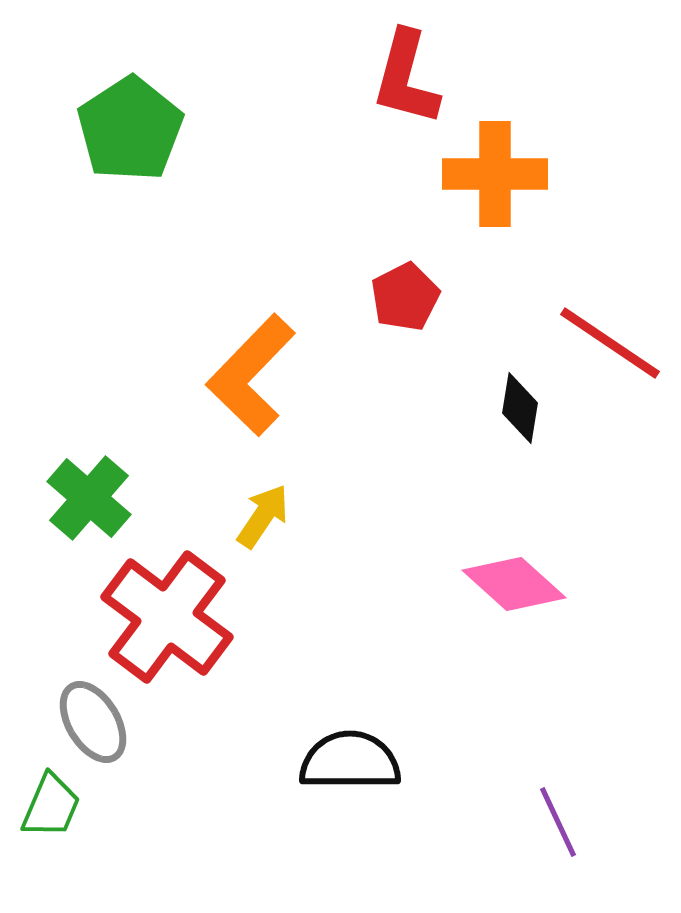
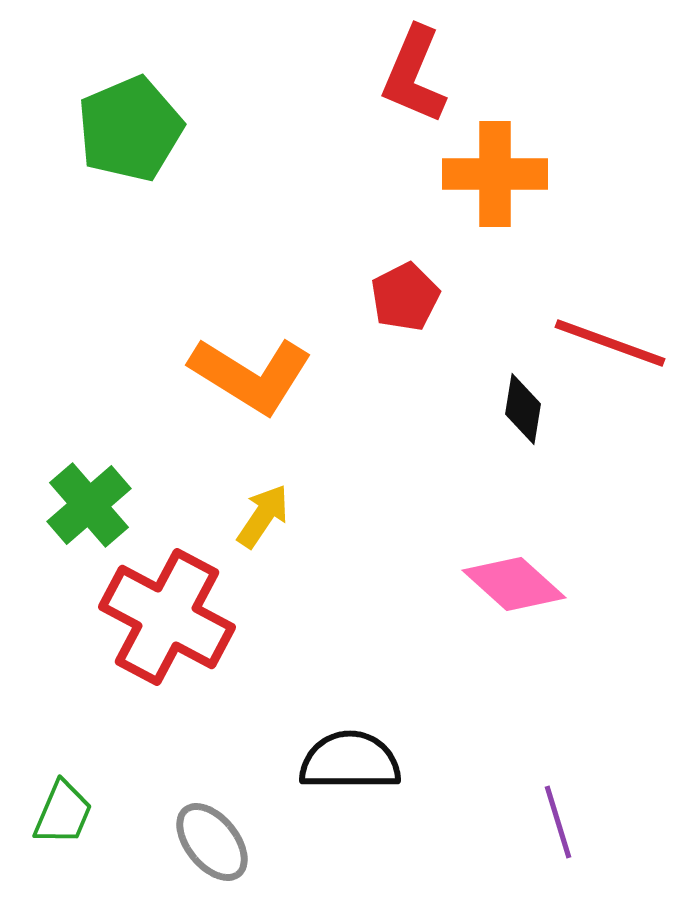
red L-shape: moved 8 px right, 3 px up; rotated 8 degrees clockwise
green pentagon: rotated 10 degrees clockwise
red line: rotated 14 degrees counterclockwise
orange L-shape: rotated 102 degrees counterclockwise
black diamond: moved 3 px right, 1 px down
green cross: moved 7 px down; rotated 8 degrees clockwise
red cross: rotated 9 degrees counterclockwise
gray ellipse: moved 119 px right, 120 px down; rotated 8 degrees counterclockwise
green trapezoid: moved 12 px right, 7 px down
purple line: rotated 8 degrees clockwise
